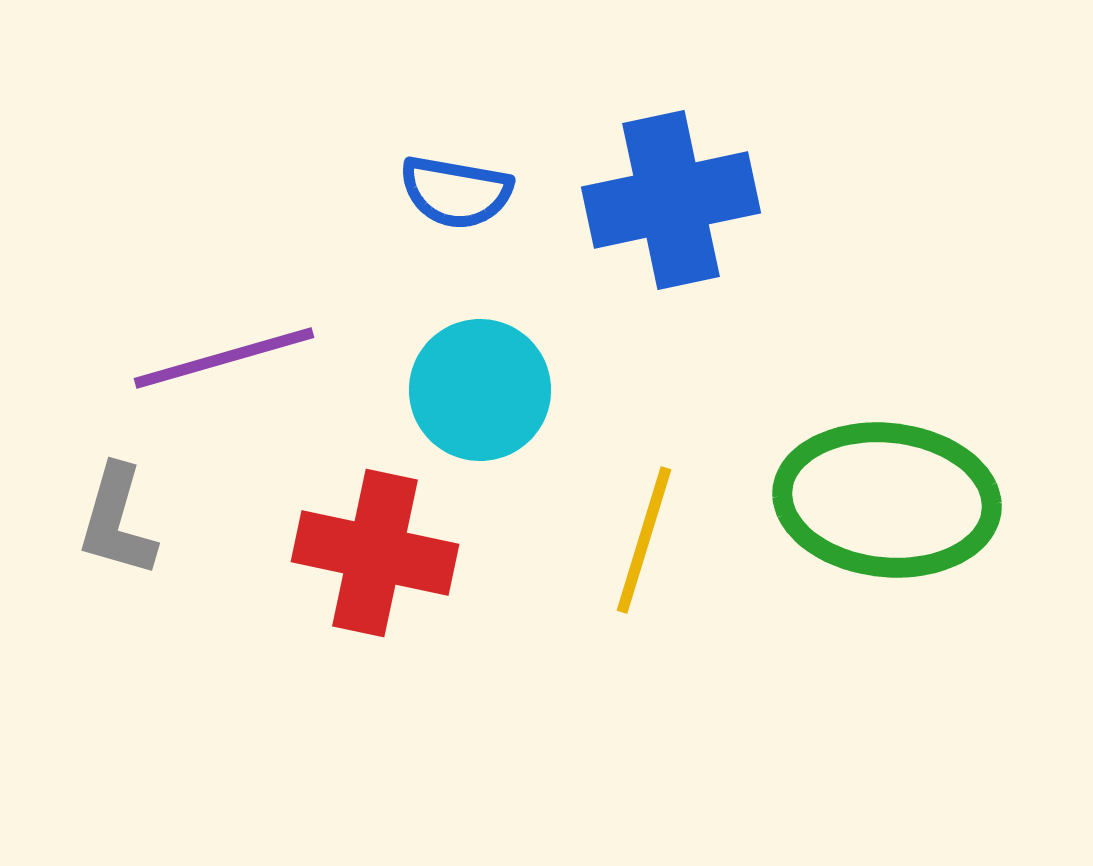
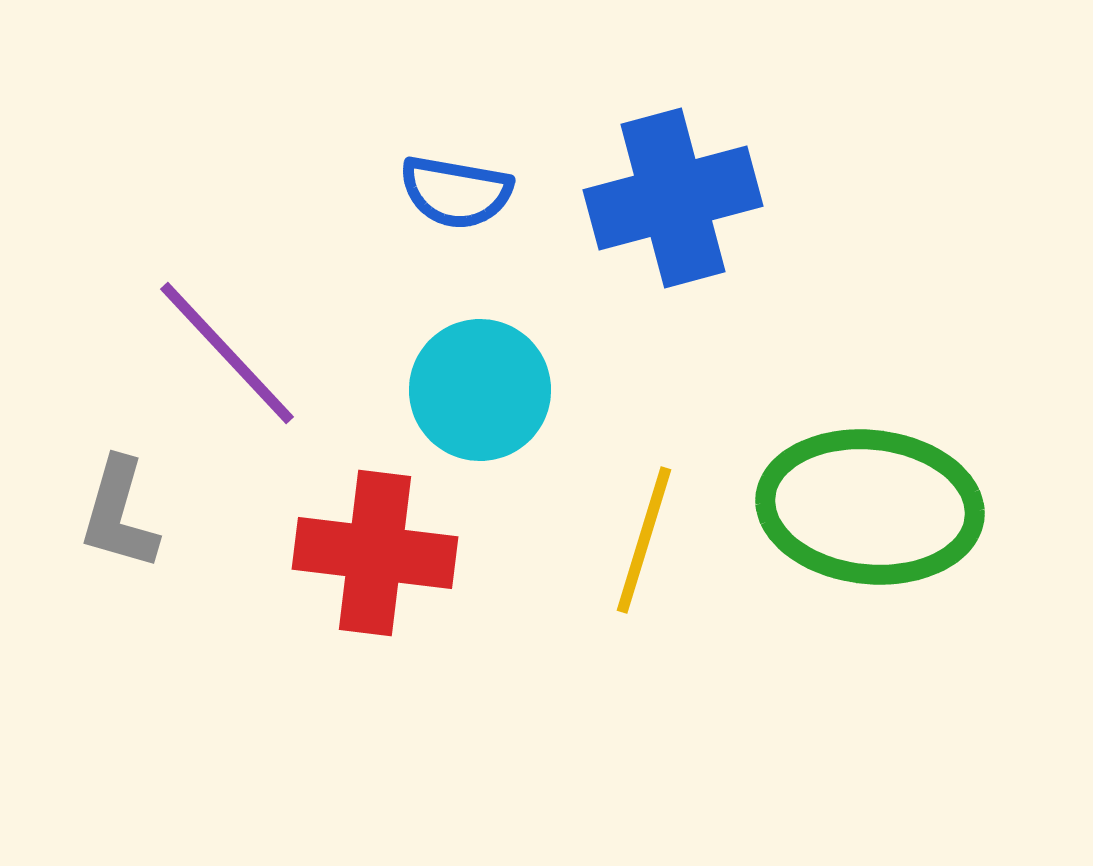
blue cross: moved 2 px right, 2 px up; rotated 3 degrees counterclockwise
purple line: moved 3 px right, 5 px up; rotated 63 degrees clockwise
green ellipse: moved 17 px left, 7 px down
gray L-shape: moved 2 px right, 7 px up
red cross: rotated 5 degrees counterclockwise
